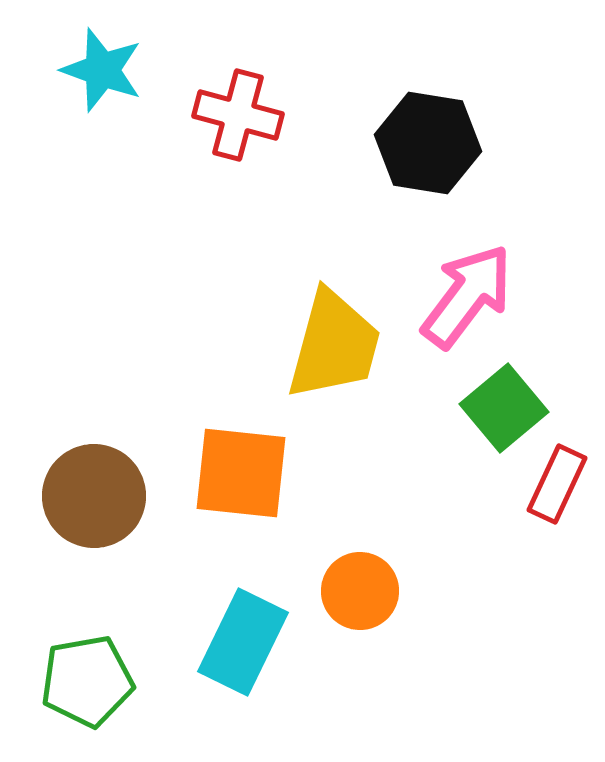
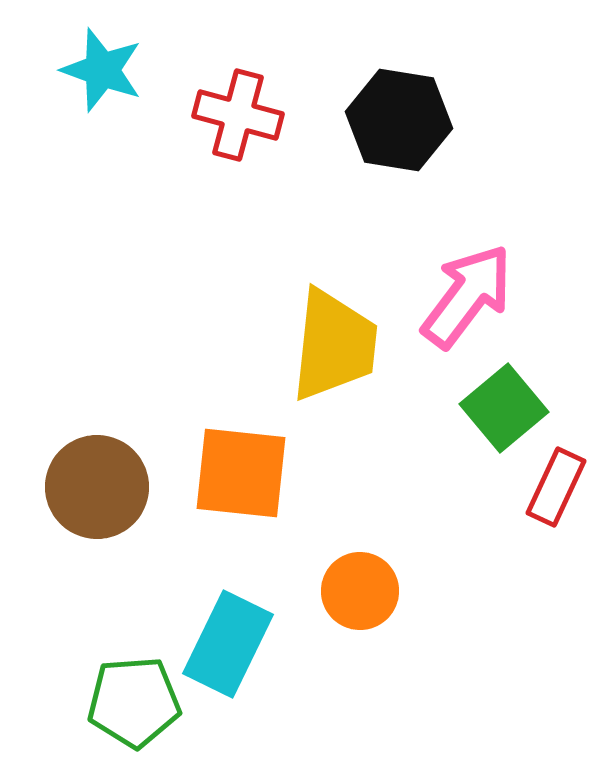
black hexagon: moved 29 px left, 23 px up
yellow trapezoid: rotated 9 degrees counterclockwise
red rectangle: moved 1 px left, 3 px down
brown circle: moved 3 px right, 9 px up
cyan rectangle: moved 15 px left, 2 px down
green pentagon: moved 47 px right, 21 px down; rotated 6 degrees clockwise
